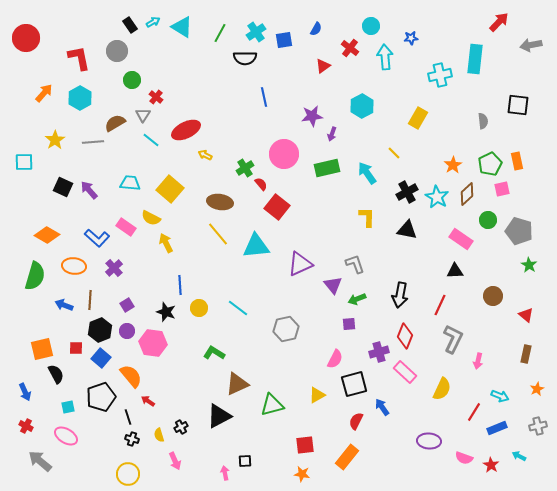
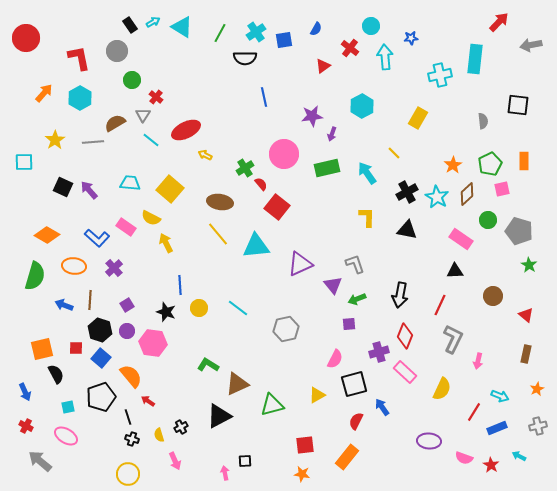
orange rectangle at (517, 161): moved 7 px right; rotated 12 degrees clockwise
black hexagon at (100, 330): rotated 20 degrees counterclockwise
green L-shape at (214, 353): moved 6 px left, 12 px down
